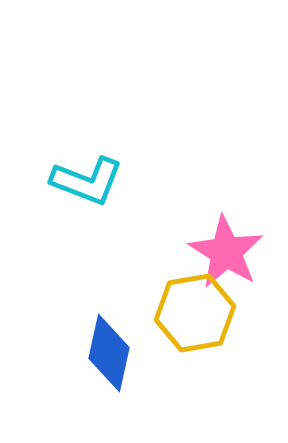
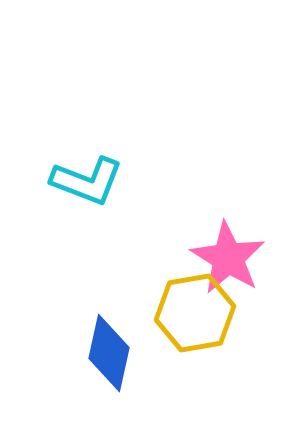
pink star: moved 2 px right, 6 px down
